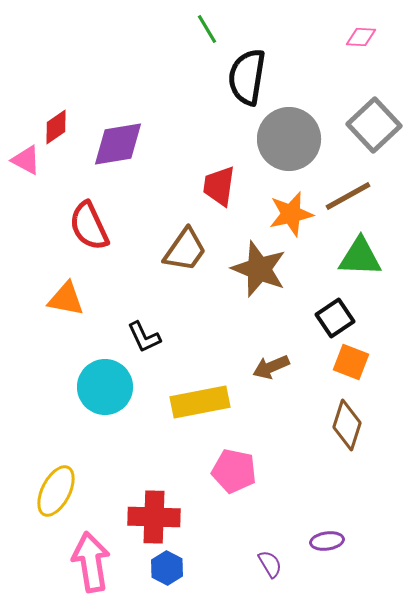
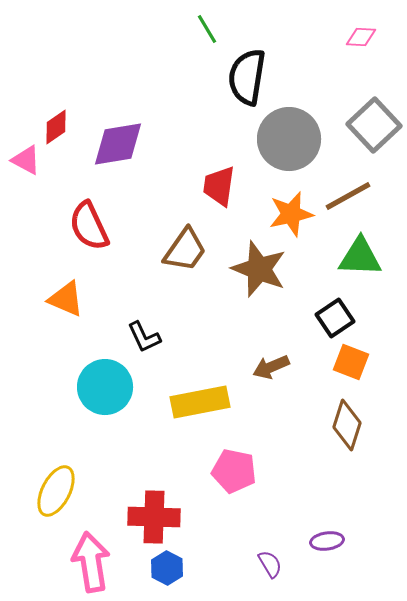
orange triangle: rotated 12 degrees clockwise
